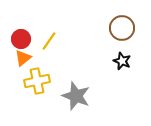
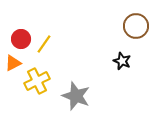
brown circle: moved 14 px right, 2 px up
yellow line: moved 5 px left, 3 px down
orange triangle: moved 10 px left, 5 px down; rotated 12 degrees clockwise
yellow cross: rotated 15 degrees counterclockwise
